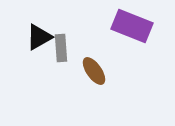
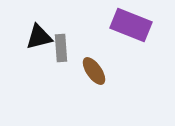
purple rectangle: moved 1 px left, 1 px up
black triangle: rotated 16 degrees clockwise
